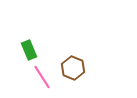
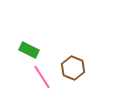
green rectangle: rotated 42 degrees counterclockwise
